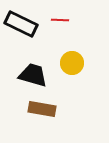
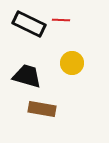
red line: moved 1 px right
black rectangle: moved 8 px right
black trapezoid: moved 6 px left, 1 px down
